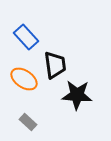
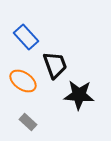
black trapezoid: rotated 12 degrees counterclockwise
orange ellipse: moved 1 px left, 2 px down
black star: moved 2 px right
